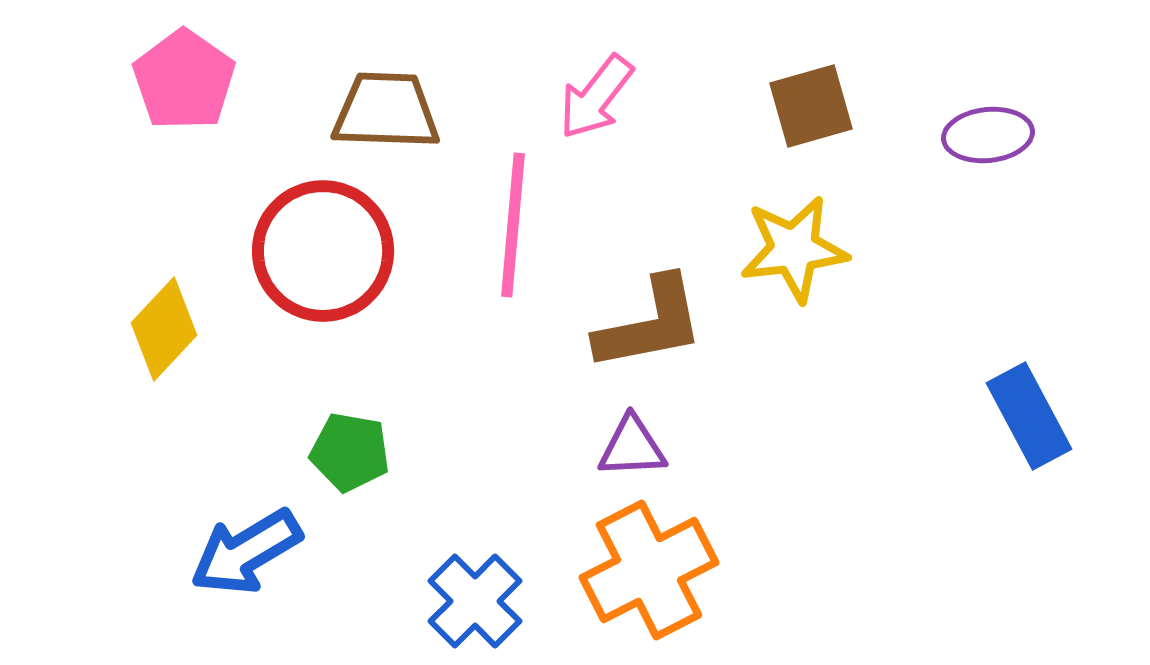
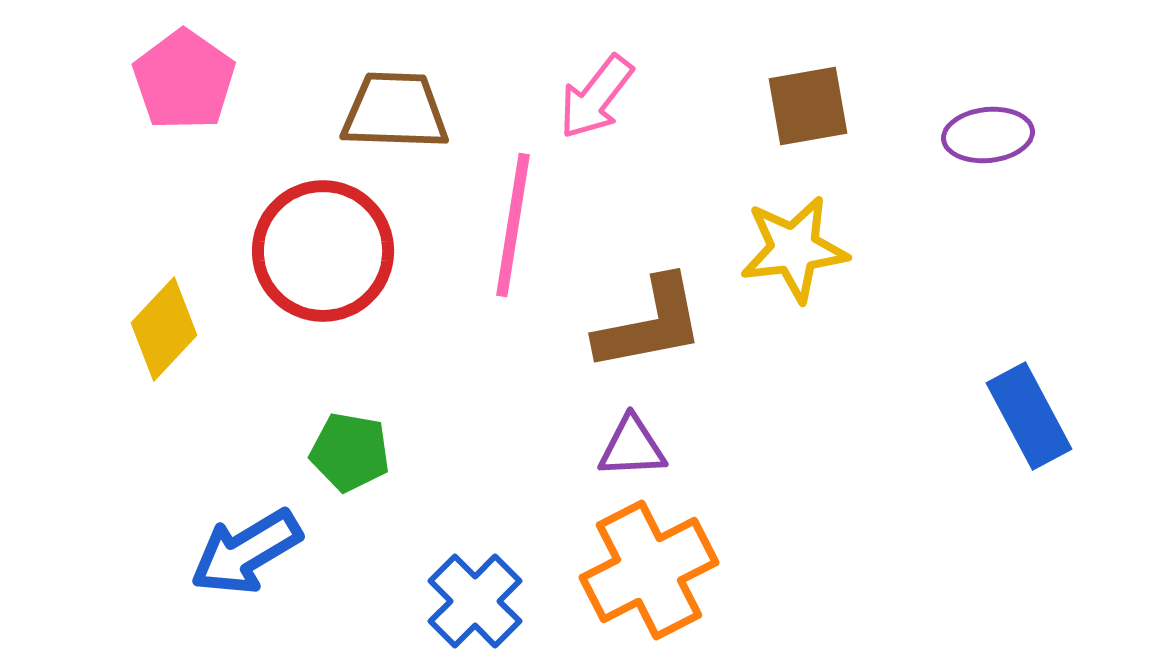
brown square: moved 3 px left; rotated 6 degrees clockwise
brown trapezoid: moved 9 px right
pink line: rotated 4 degrees clockwise
